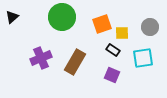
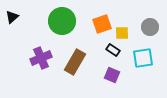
green circle: moved 4 px down
